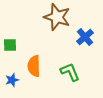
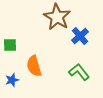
brown star: rotated 12 degrees clockwise
blue cross: moved 5 px left, 1 px up
orange semicircle: rotated 15 degrees counterclockwise
green L-shape: moved 9 px right; rotated 15 degrees counterclockwise
